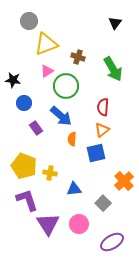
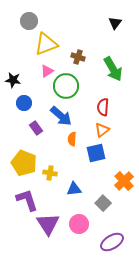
yellow pentagon: moved 3 px up
